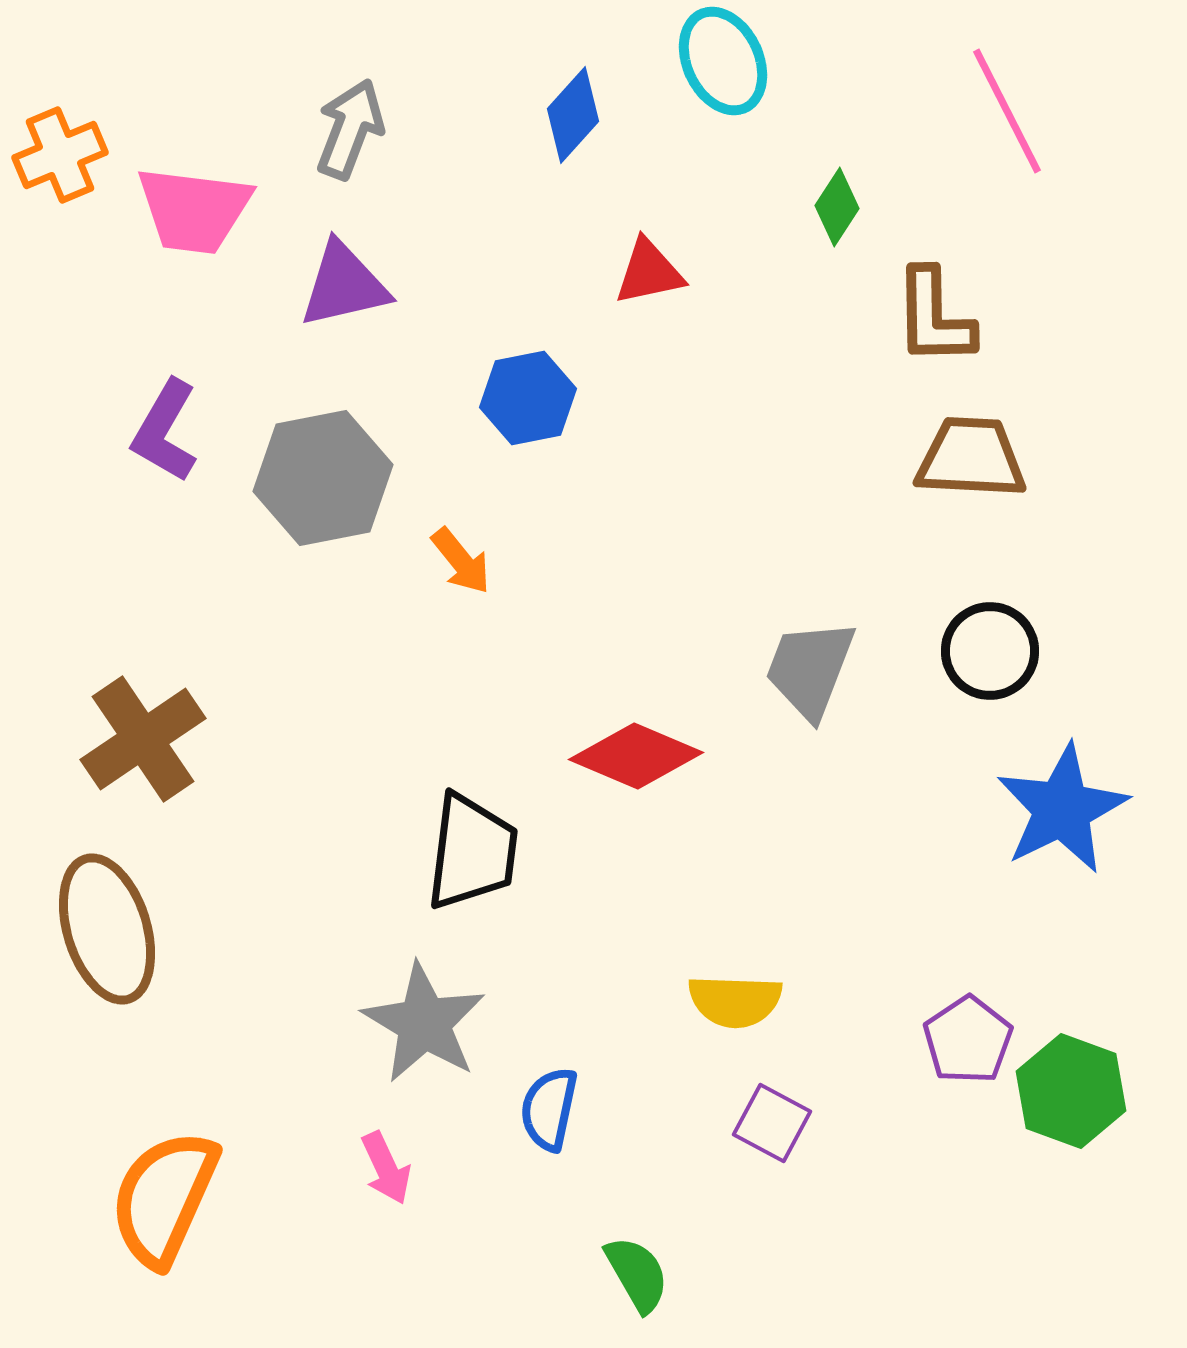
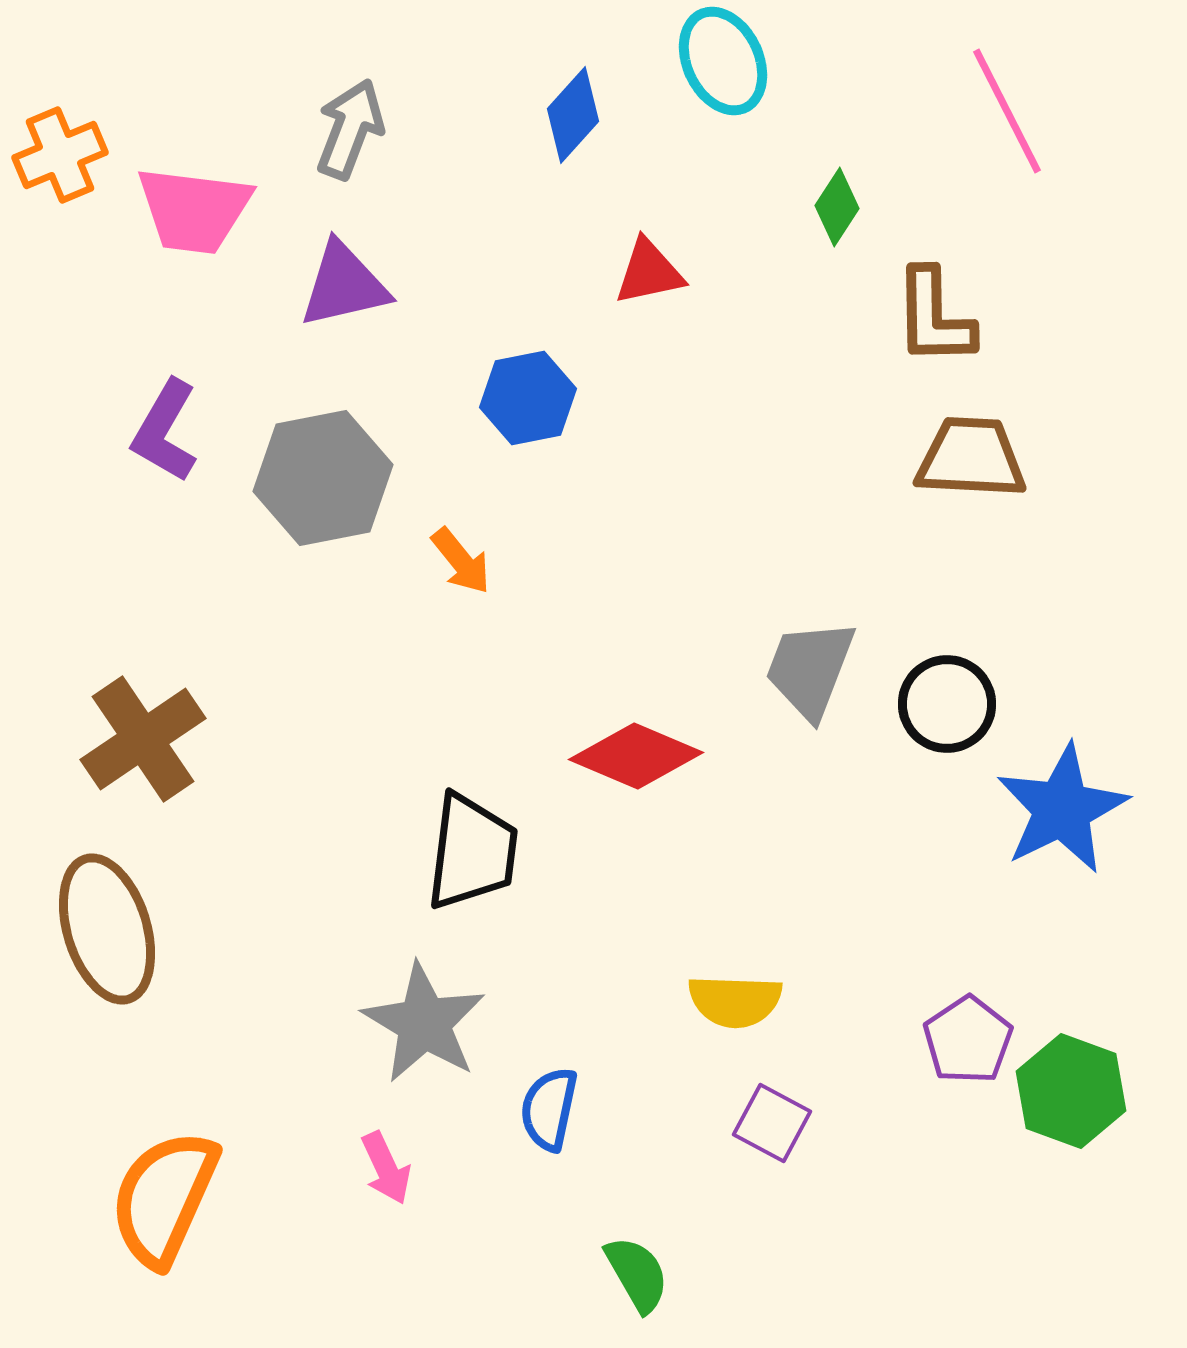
black circle: moved 43 px left, 53 px down
